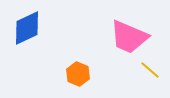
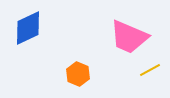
blue diamond: moved 1 px right
yellow line: rotated 70 degrees counterclockwise
